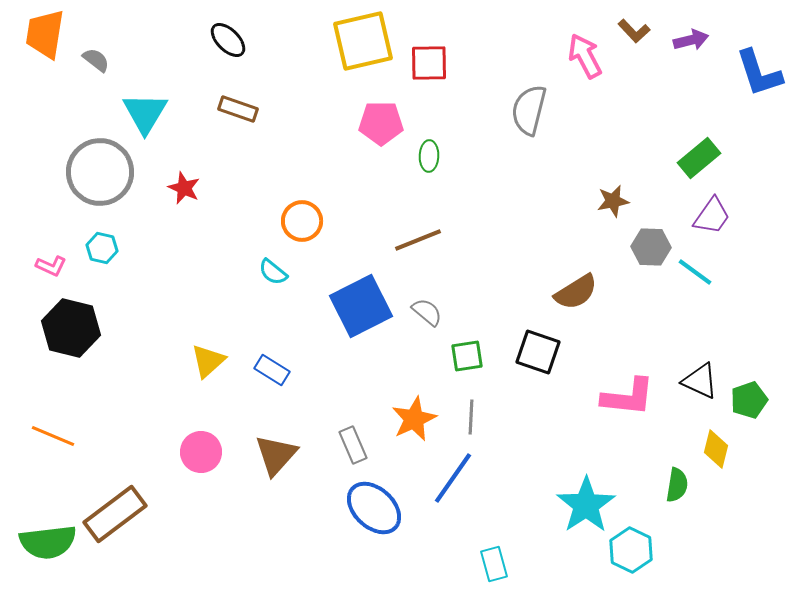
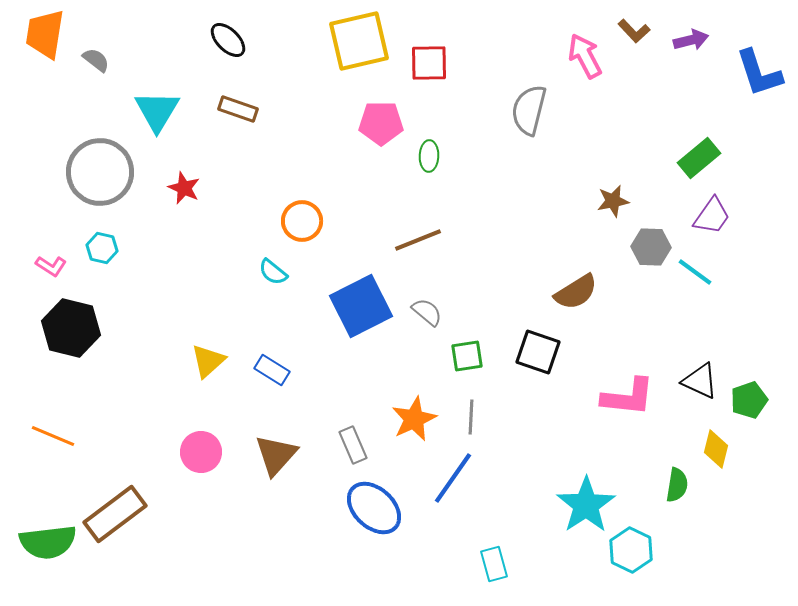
yellow square at (363, 41): moved 4 px left
cyan triangle at (145, 113): moved 12 px right, 2 px up
pink L-shape at (51, 266): rotated 8 degrees clockwise
